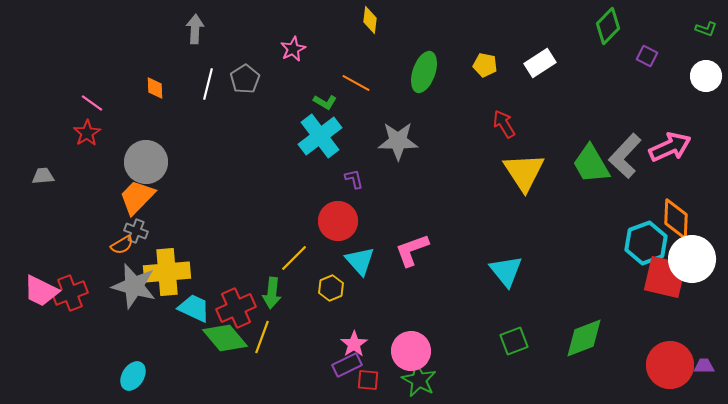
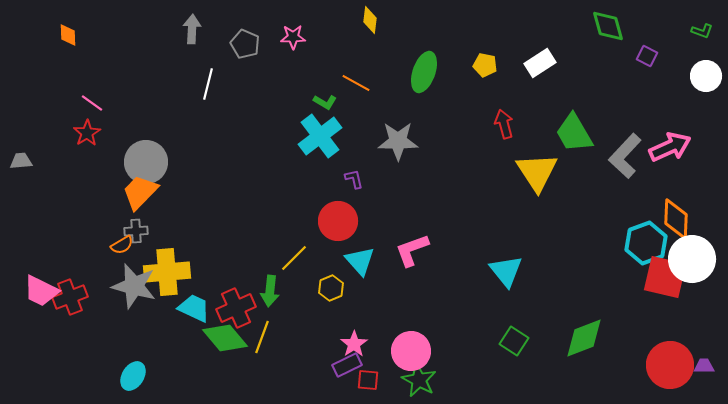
green diamond at (608, 26): rotated 60 degrees counterclockwise
gray arrow at (195, 29): moved 3 px left
green L-shape at (706, 29): moved 4 px left, 2 px down
pink star at (293, 49): moved 12 px up; rotated 25 degrees clockwise
gray pentagon at (245, 79): moved 35 px up; rotated 16 degrees counterclockwise
orange diamond at (155, 88): moved 87 px left, 53 px up
red arrow at (504, 124): rotated 16 degrees clockwise
green trapezoid at (591, 164): moved 17 px left, 31 px up
yellow triangle at (524, 172): moved 13 px right
gray trapezoid at (43, 176): moved 22 px left, 15 px up
orange trapezoid at (137, 197): moved 3 px right, 5 px up
gray cross at (136, 231): rotated 25 degrees counterclockwise
red cross at (70, 293): moved 4 px down
green arrow at (272, 293): moved 2 px left, 2 px up
green square at (514, 341): rotated 36 degrees counterclockwise
